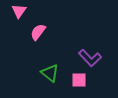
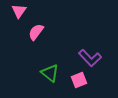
pink semicircle: moved 2 px left
pink square: rotated 21 degrees counterclockwise
